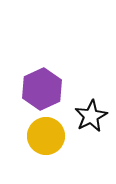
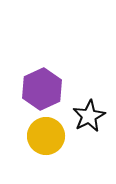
black star: moved 2 px left
